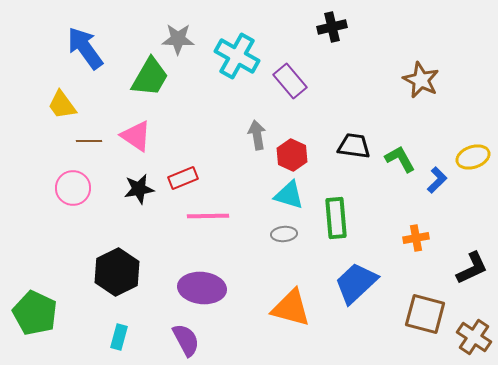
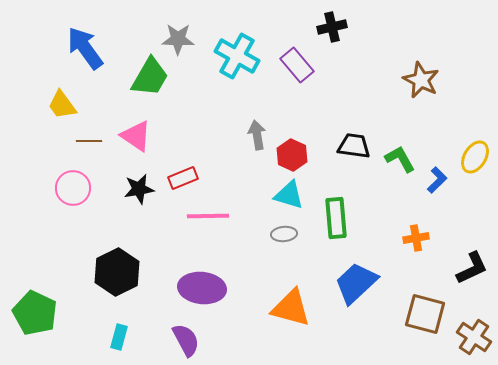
purple rectangle: moved 7 px right, 16 px up
yellow ellipse: moved 2 px right; rotated 40 degrees counterclockwise
